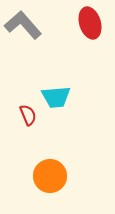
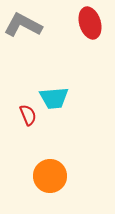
gray L-shape: rotated 21 degrees counterclockwise
cyan trapezoid: moved 2 px left, 1 px down
